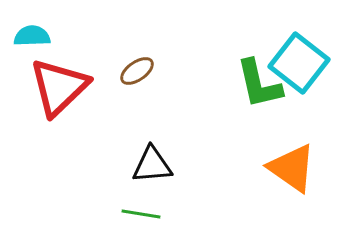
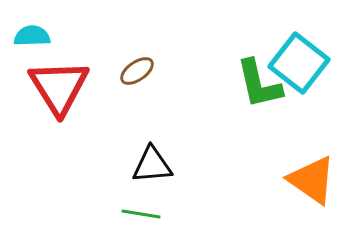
red triangle: rotated 18 degrees counterclockwise
orange triangle: moved 20 px right, 12 px down
